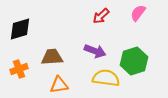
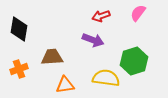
red arrow: rotated 24 degrees clockwise
black diamond: moved 1 px left; rotated 65 degrees counterclockwise
purple arrow: moved 2 px left, 11 px up
orange triangle: moved 6 px right
